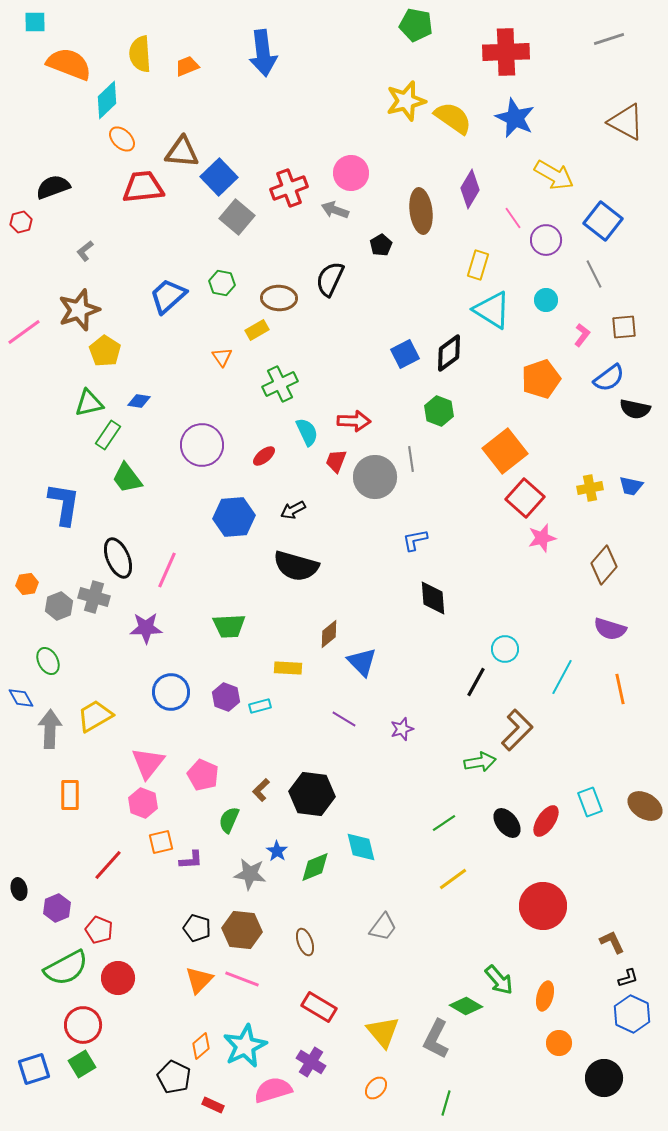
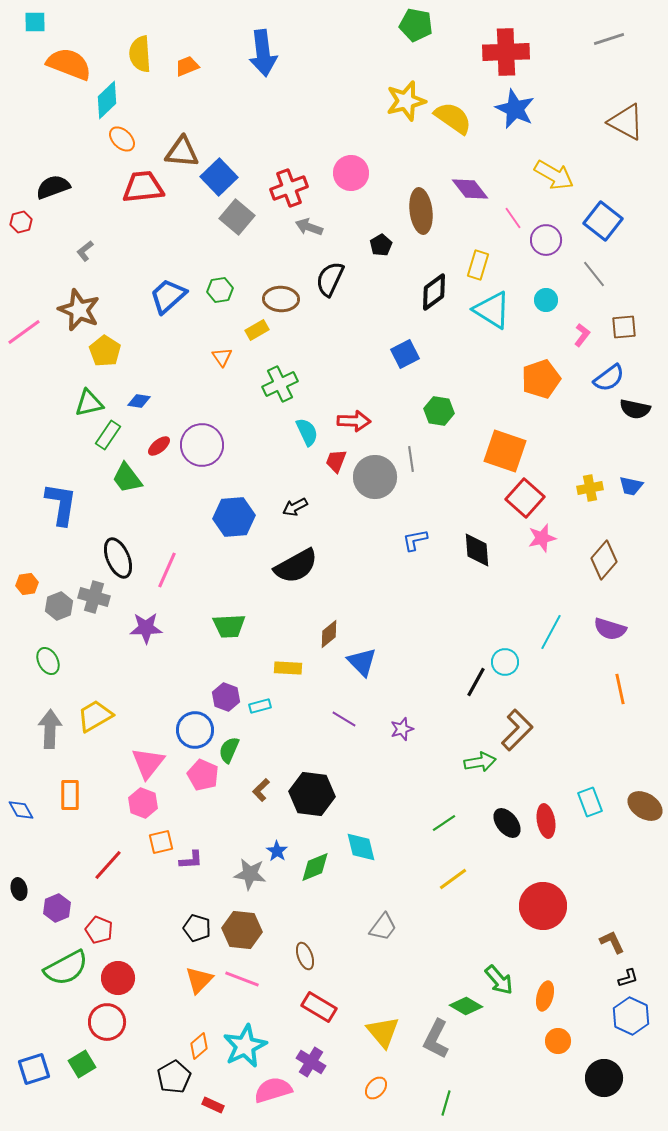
blue star at (515, 118): moved 9 px up
purple diamond at (470, 189): rotated 69 degrees counterclockwise
gray arrow at (335, 210): moved 26 px left, 17 px down
gray line at (594, 274): rotated 12 degrees counterclockwise
green hexagon at (222, 283): moved 2 px left, 7 px down; rotated 20 degrees counterclockwise
brown ellipse at (279, 298): moved 2 px right, 1 px down
brown star at (79, 310): rotated 30 degrees counterclockwise
black diamond at (449, 353): moved 15 px left, 61 px up
green hexagon at (439, 411): rotated 12 degrees counterclockwise
orange square at (505, 451): rotated 33 degrees counterclockwise
red ellipse at (264, 456): moved 105 px left, 10 px up
blue L-shape at (64, 504): moved 3 px left
black arrow at (293, 510): moved 2 px right, 3 px up
brown diamond at (604, 565): moved 5 px up
black semicircle at (296, 566): rotated 45 degrees counterclockwise
black diamond at (433, 598): moved 44 px right, 48 px up
cyan circle at (505, 649): moved 13 px down
cyan line at (562, 677): moved 11 px left, 45 px up
blue circle at (171, 692): moved 24 px right, 38 px down
blue diamond at (21, 698): moved 112 px down
green semicircle at (229, 820): moved 70 px up
red ellipse at (546, 821): rotated 44 degrees counterclockwise
brown ellipse at (305, 942): moved 14 px down
blue hexagon at (632, 1014): moved 1 px left, 2 px down
red circle at (83, 1025): moved 24 px right, 3 px up
orange circle at (559, 1043): moved 1 px left, 2 px up
orange diamond at (201, 1046): moved 2 px left
black pentagon at (174, 1077): rotated 16 degrees clockwise
